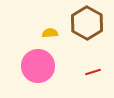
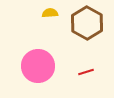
yellow semicircle: moved 20 px up
red line: moved 7 px left
